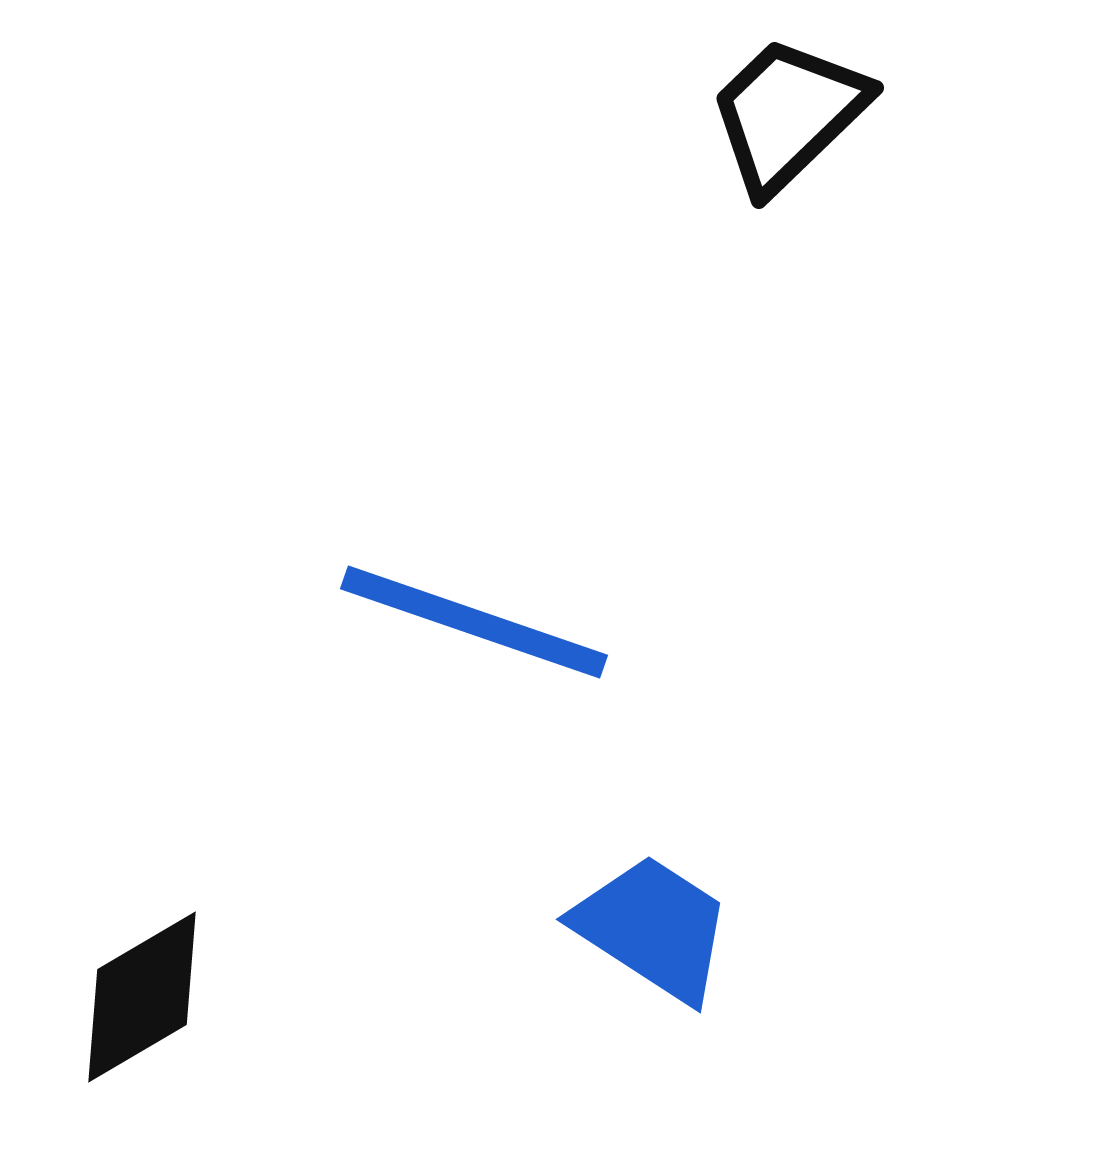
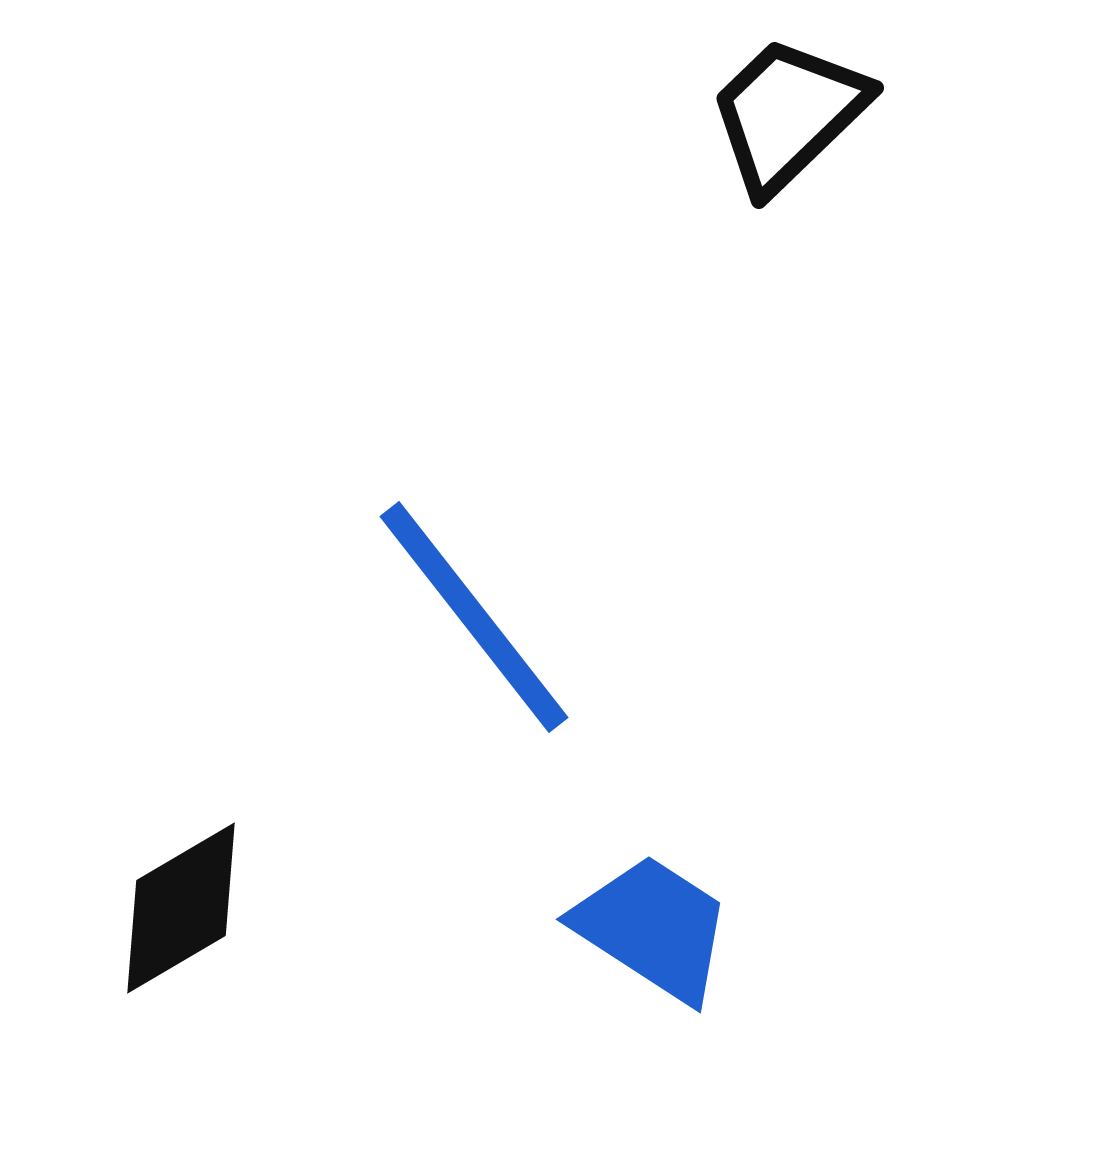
blue line: moved 5 px up; rotated 33 degrees clockwise
black diamond: moved 39 px right, 89 px up
